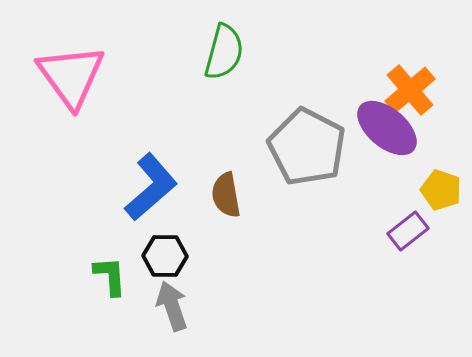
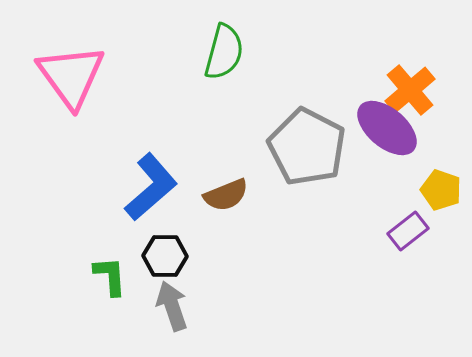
brown semicircle: rotated 102 degrees counterclockwise
